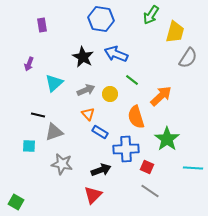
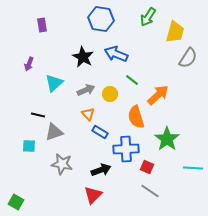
green arrow: moved 3 px left, 2 px down
orange arrow: moved 3 px left, 1 px up
